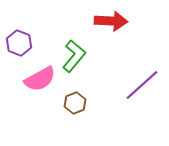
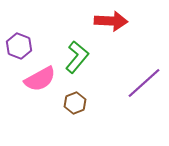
purple hexagon: moved 3 px down
green L-shape: moved 3 px right, 1 px down
purple line: moved 2 px right, 2 px up
